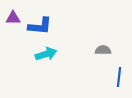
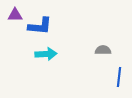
purple triangle: moved 2 px right, 3 px up
cyan arrow: rotated 15 degrees clockwise
